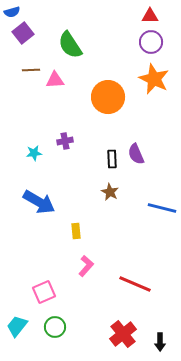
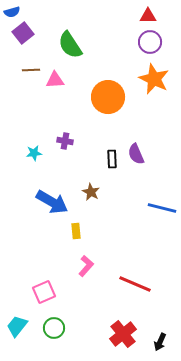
red triangle: moved 2 px left
purple circle: moved 1 px left
purple cross: rotated 21 degrees clockwise
brown star: moved 19 px left
blue arrow: moved 13 px right
green circle: moved 1 px left, 1 px down
black arrow: rotated 24 degrees clockwise
